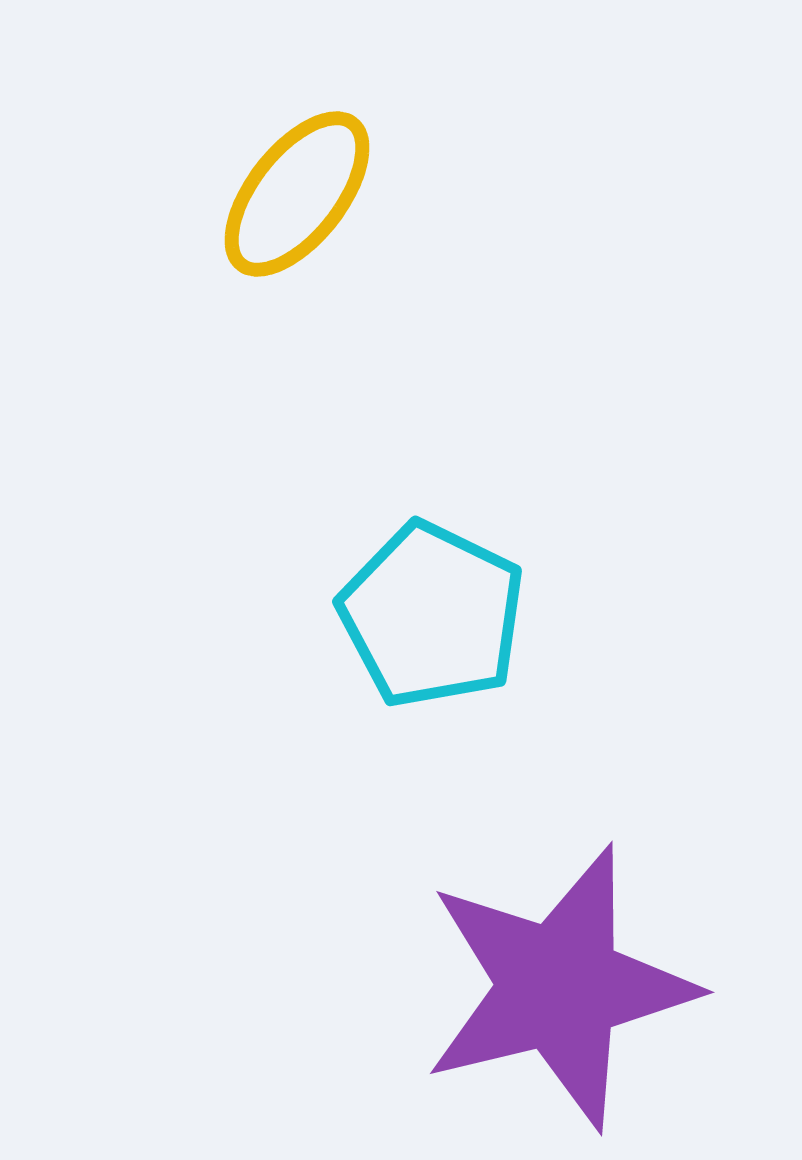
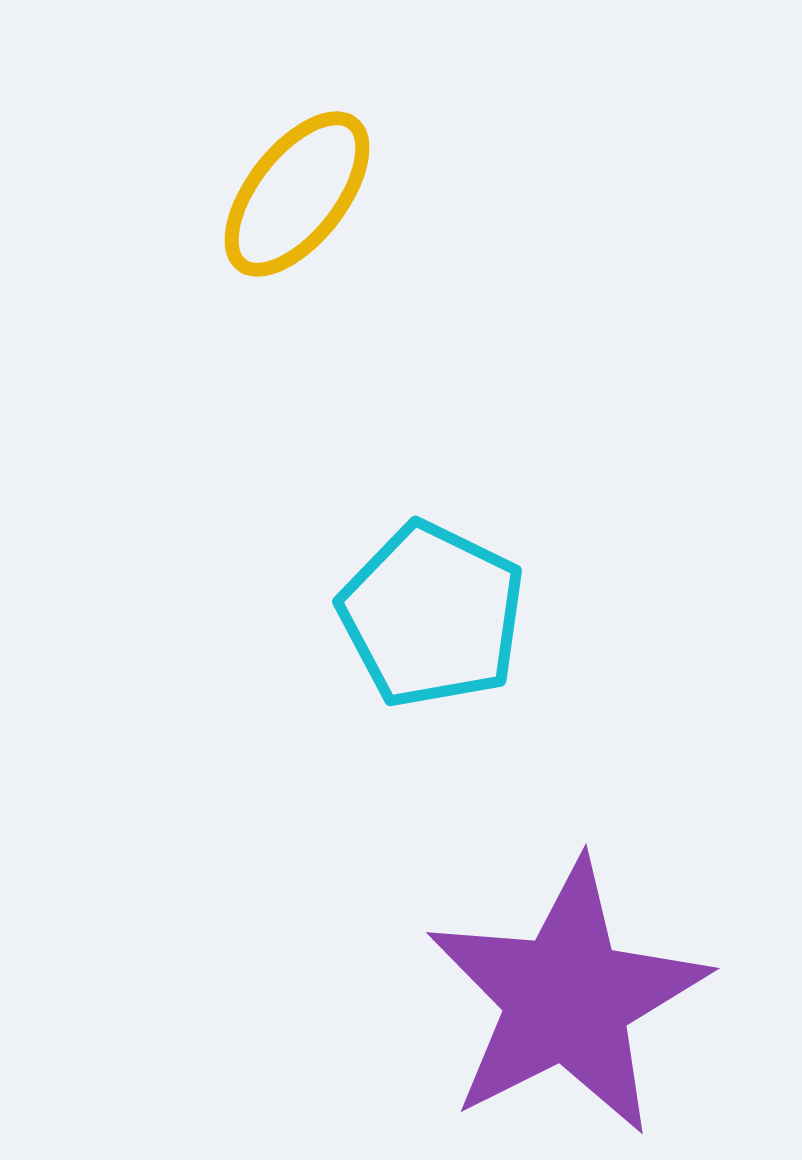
purple star: moved 8 px right, 11 px down; rotated 13 degrees counterclockwise
